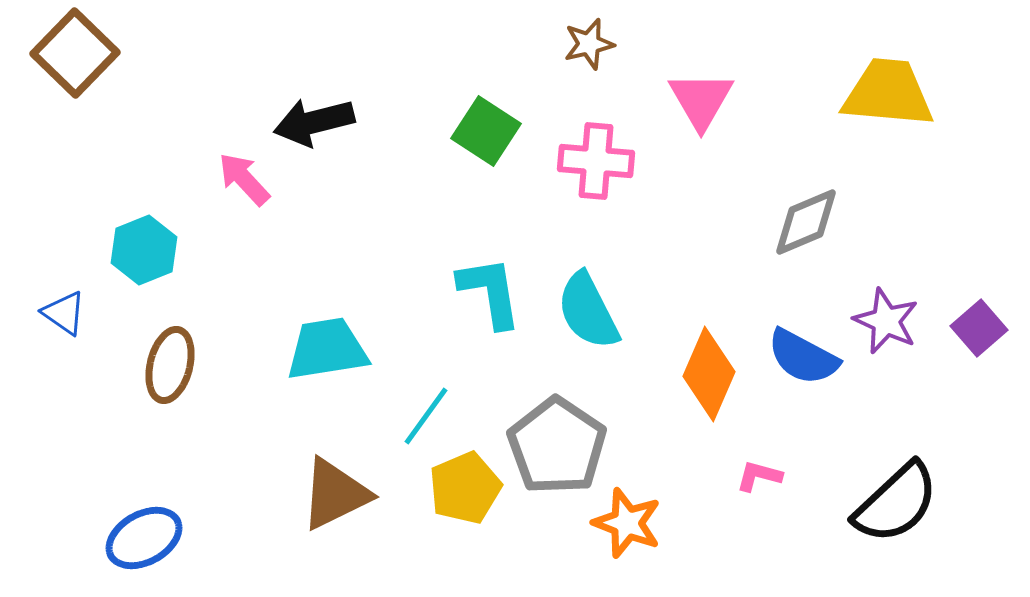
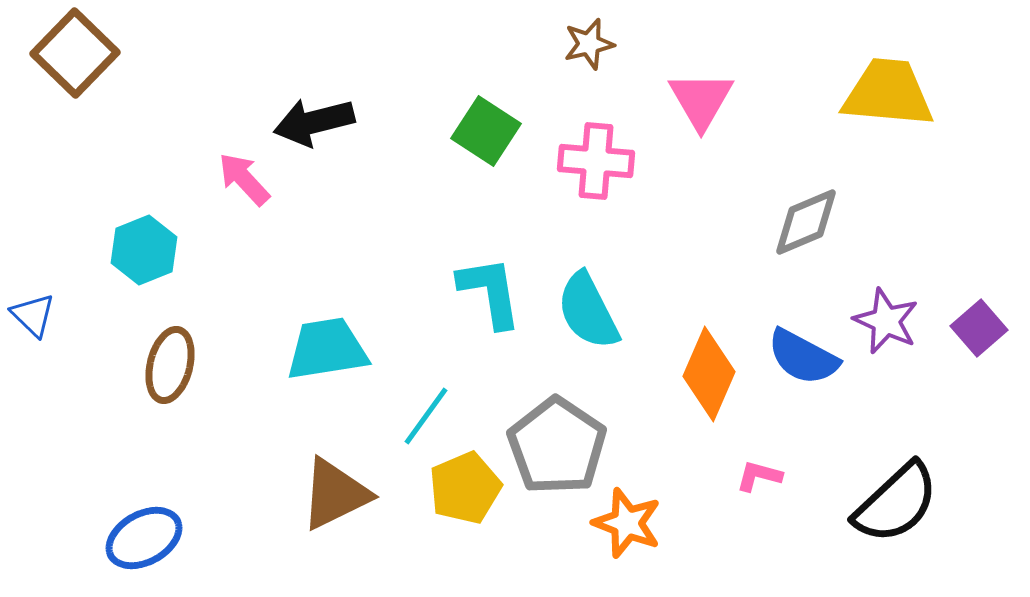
blue triangle: moved 31 px left, 2 px down; rotated 9 degrees clockwise
